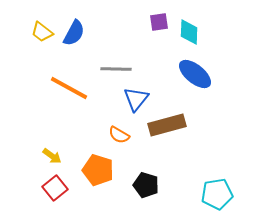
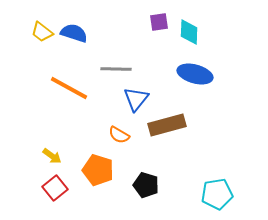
blue semicircle: rotated 100 degrees counterclockwise
blue ellipse: rotated 24 degrees counterclockwise
